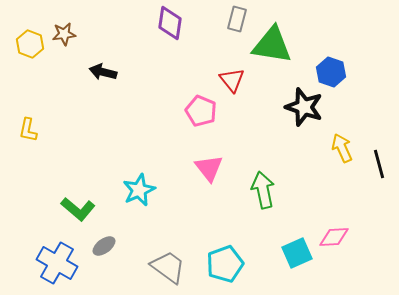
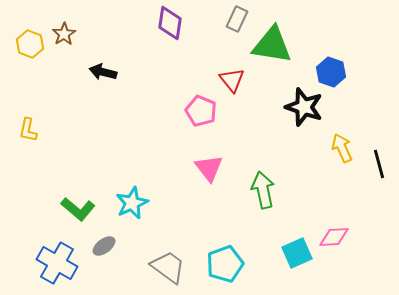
gray rectangle: rotated 10 degrees clockwise
brown star: rotated 25 degrees counterclockwise
cyan star: moved 7 px left, 13 px down
